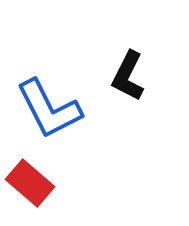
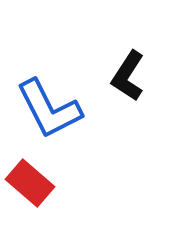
black L-shape: rotated 6 degrees clockwise
